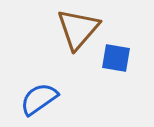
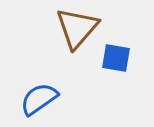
brown triangle: moved 1 px left, 1 px up
